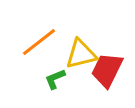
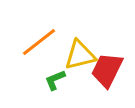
yellow triangle: moved 1 px left, 1 px down
green L-shape: moved 1 px down
